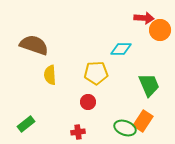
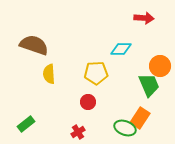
orange circle: moved 36 px down
yellow semicircle: moved 1 px left, 1 px up
orange rectangle: moved 3 px left, 3 px up
red cross: rotated 24 degrees counterclockwise
